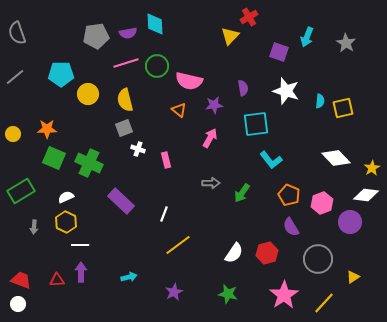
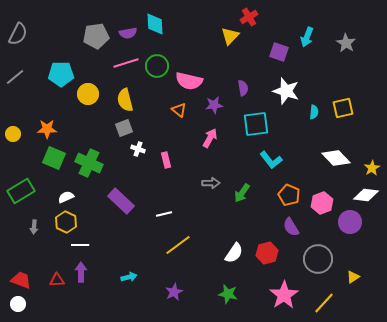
gray semicircle at (17, 33): moved 1 px right, 1 px down; rotated 135 degrees counterclockwise
cyan semicircle at (320, 101): moved 6 px left, 11 px down
white line at (164, 214): rotated 56 degrees clockwise
